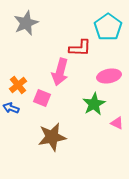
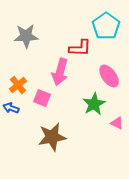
gray star: moved 13 px down; rotated 20 degrees clockwise
cyan pentagon: moved 2 px left, 1 px up
pink ellipse: rotated 65 degrees clockwise
